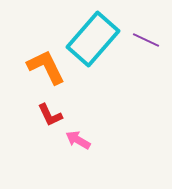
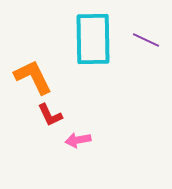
cyan rectangle: rotated 42 degrees counterclockwise
orange L-shape: moved 13 px left, 10 px down
pink arrow: rotated 40 degrees counterclockwise
